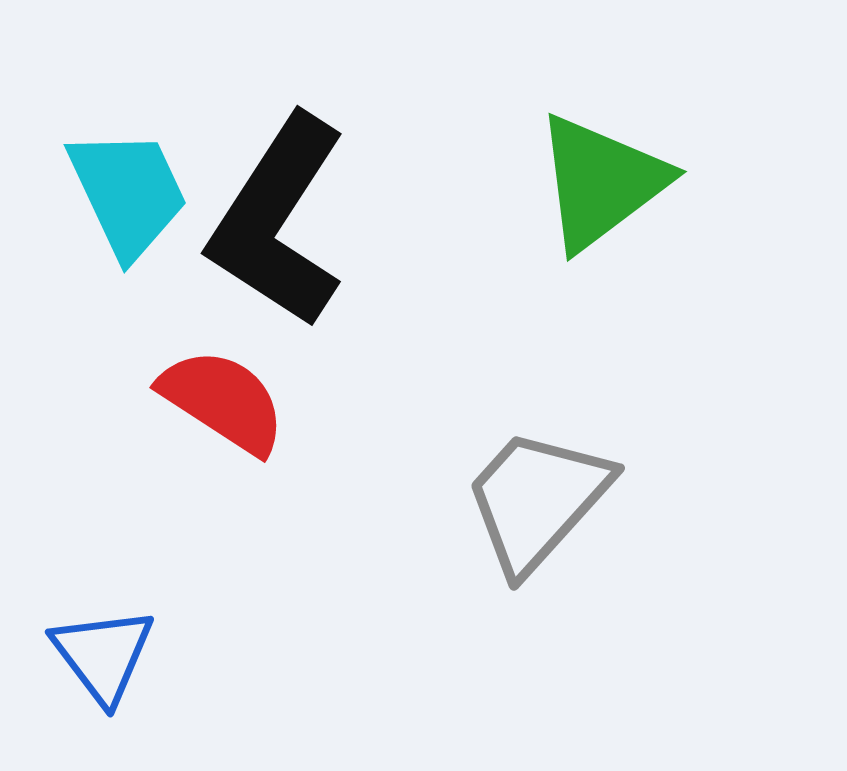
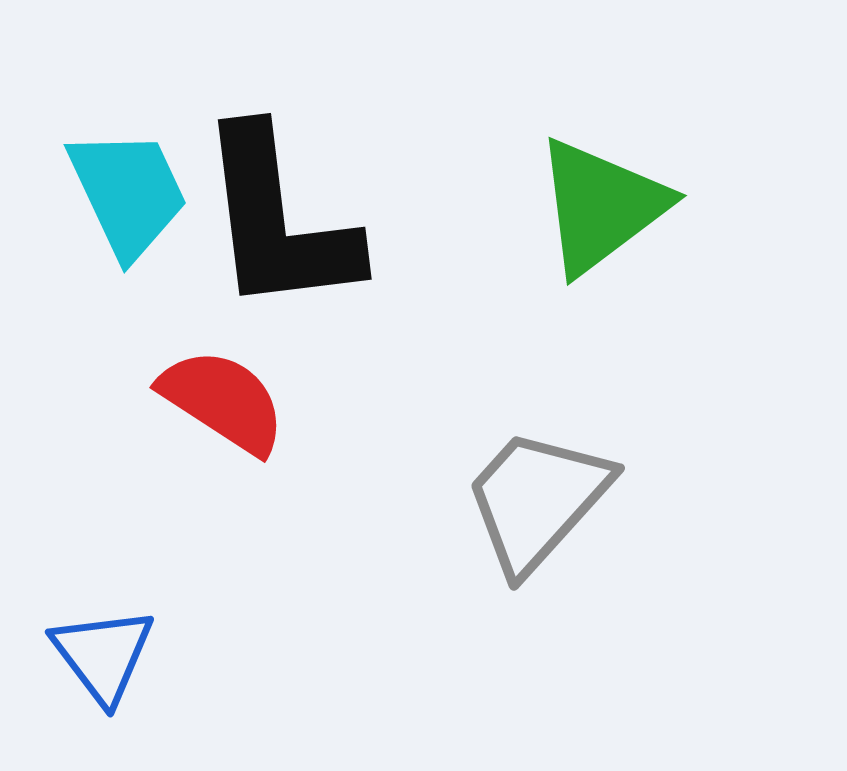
green triangle: moved 24 px down
black L-shape: rotated 40 degrees counterclockwise
